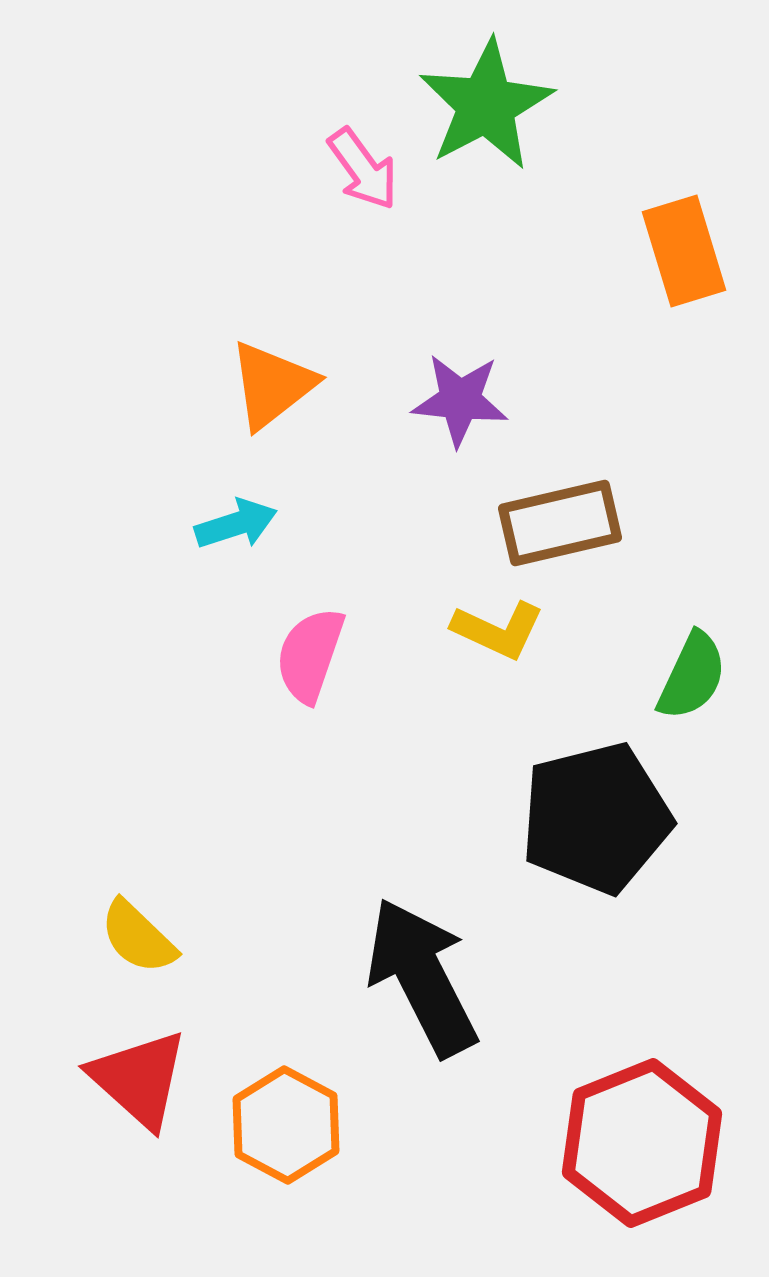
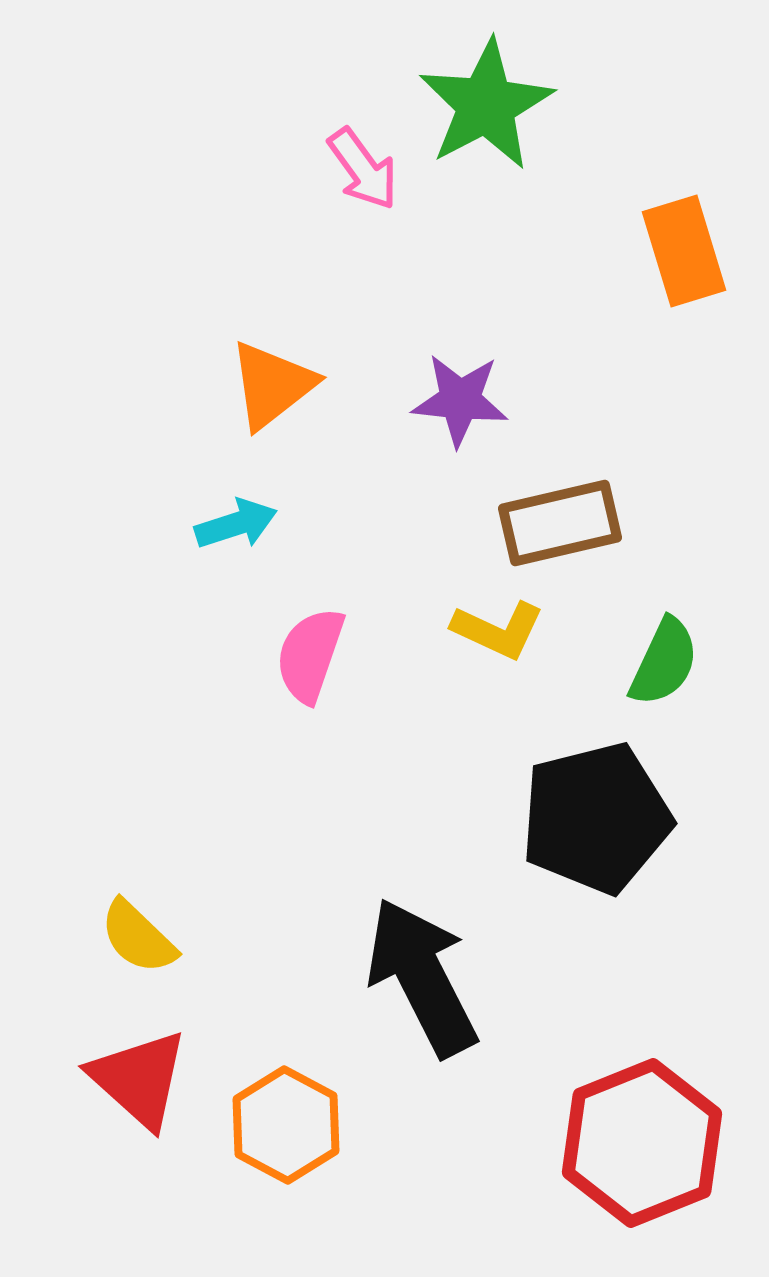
green semicircle: moved 28 px left, 14 px up
